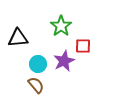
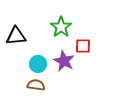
green star: moved 1 px down
black triangle: moved 2 px left, 2 px up
purple star: rotated 20 degrees counterclockwise
brown semicircle: rotated 42 degrees counterclockwise
